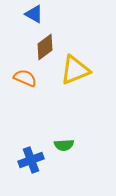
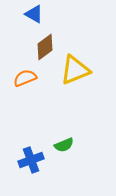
orange semicircle: rotated 45 degrees counterclockwise
green semicircle: rotated 18 degrees counterclockwise
